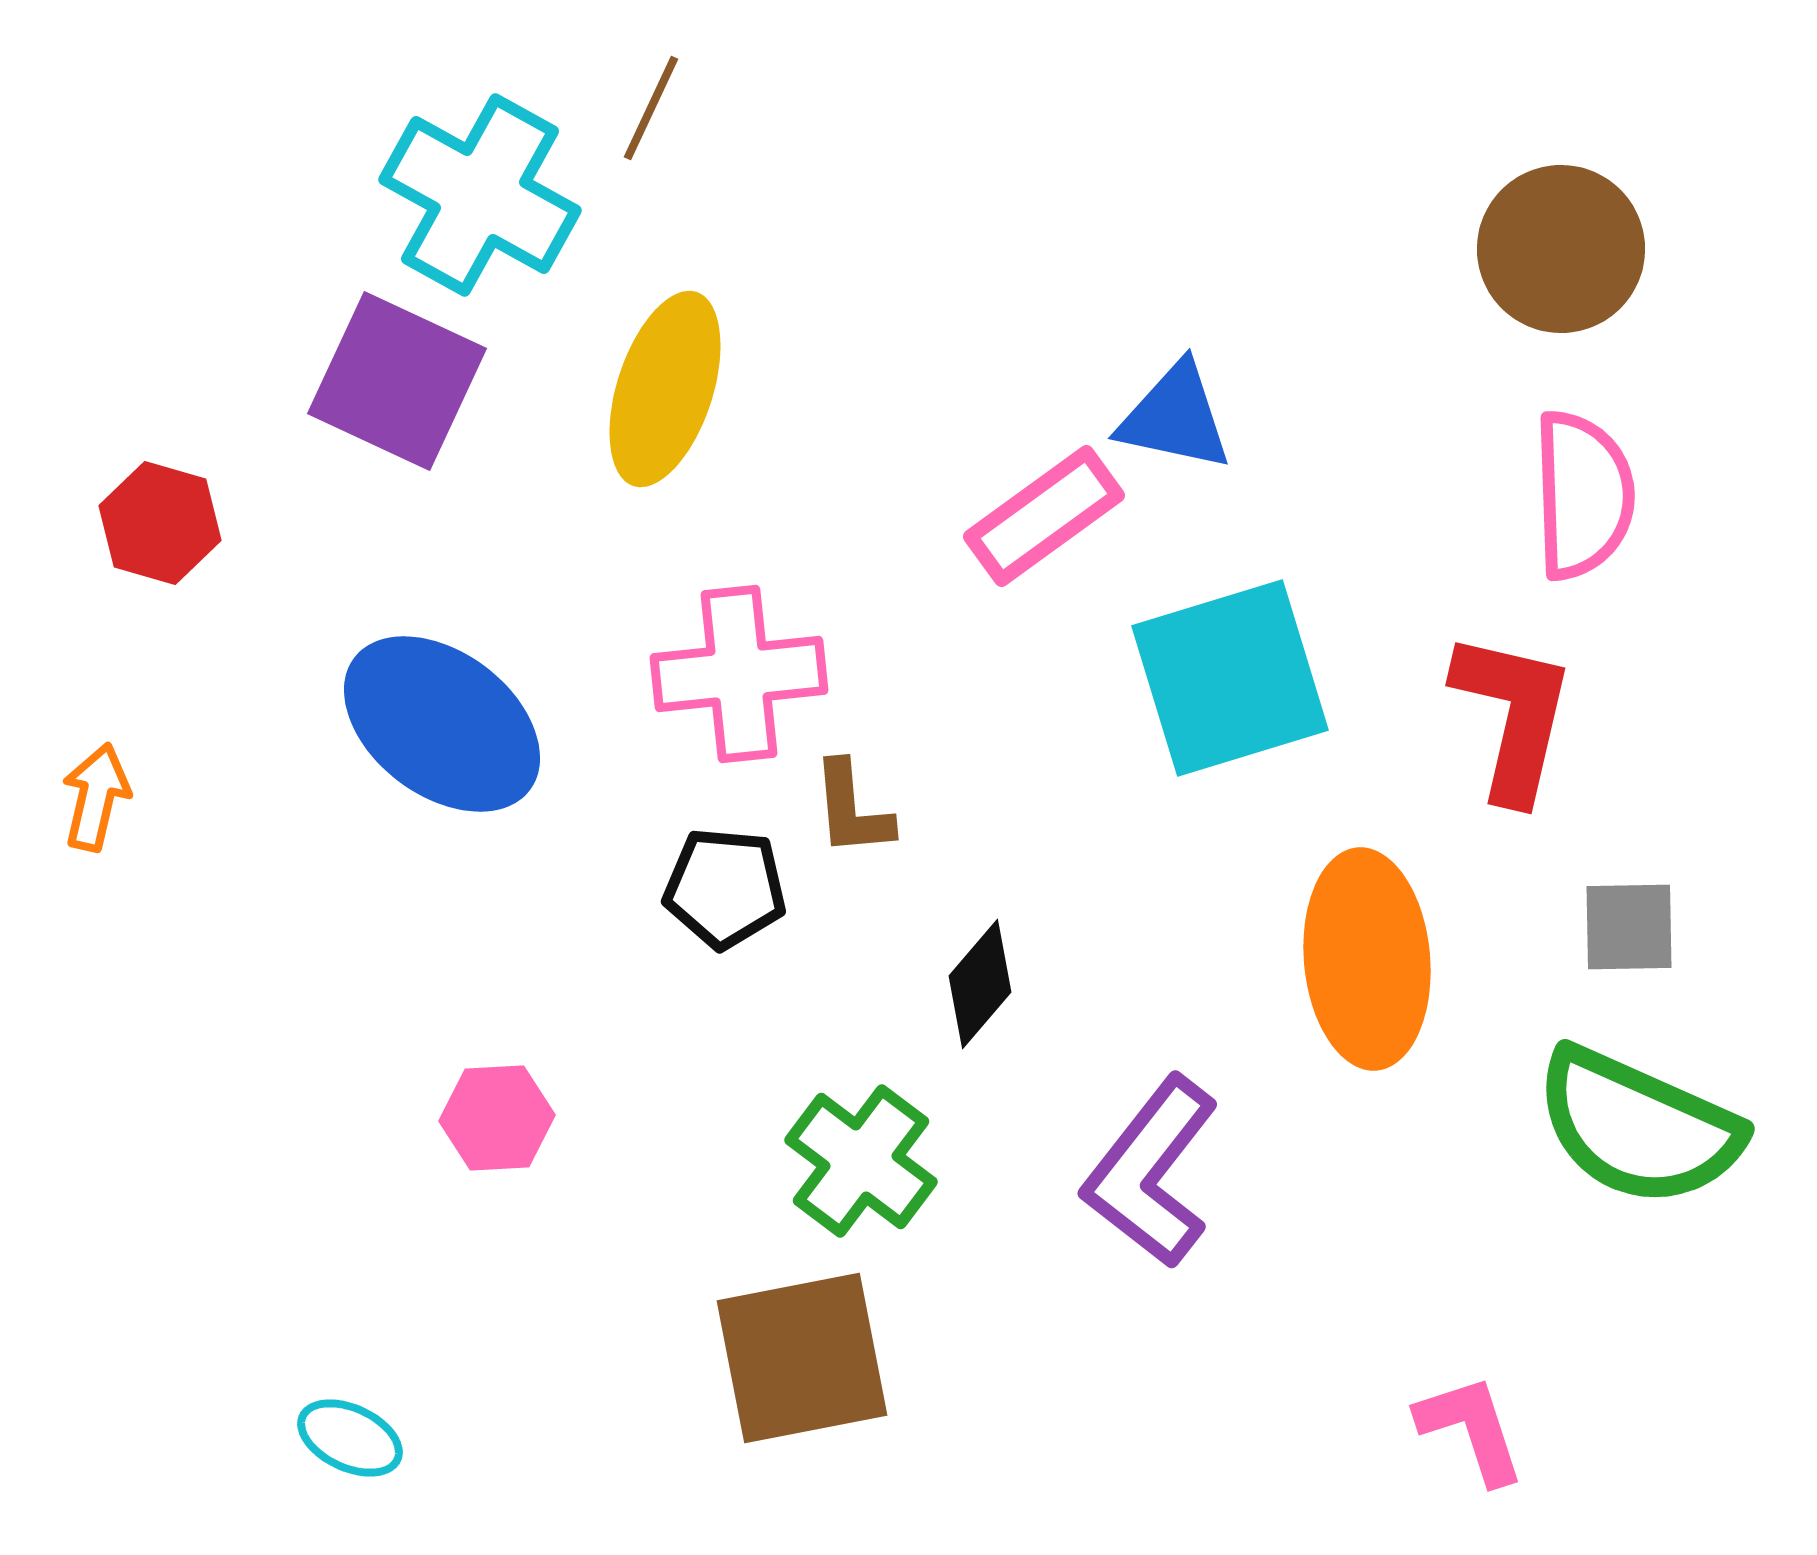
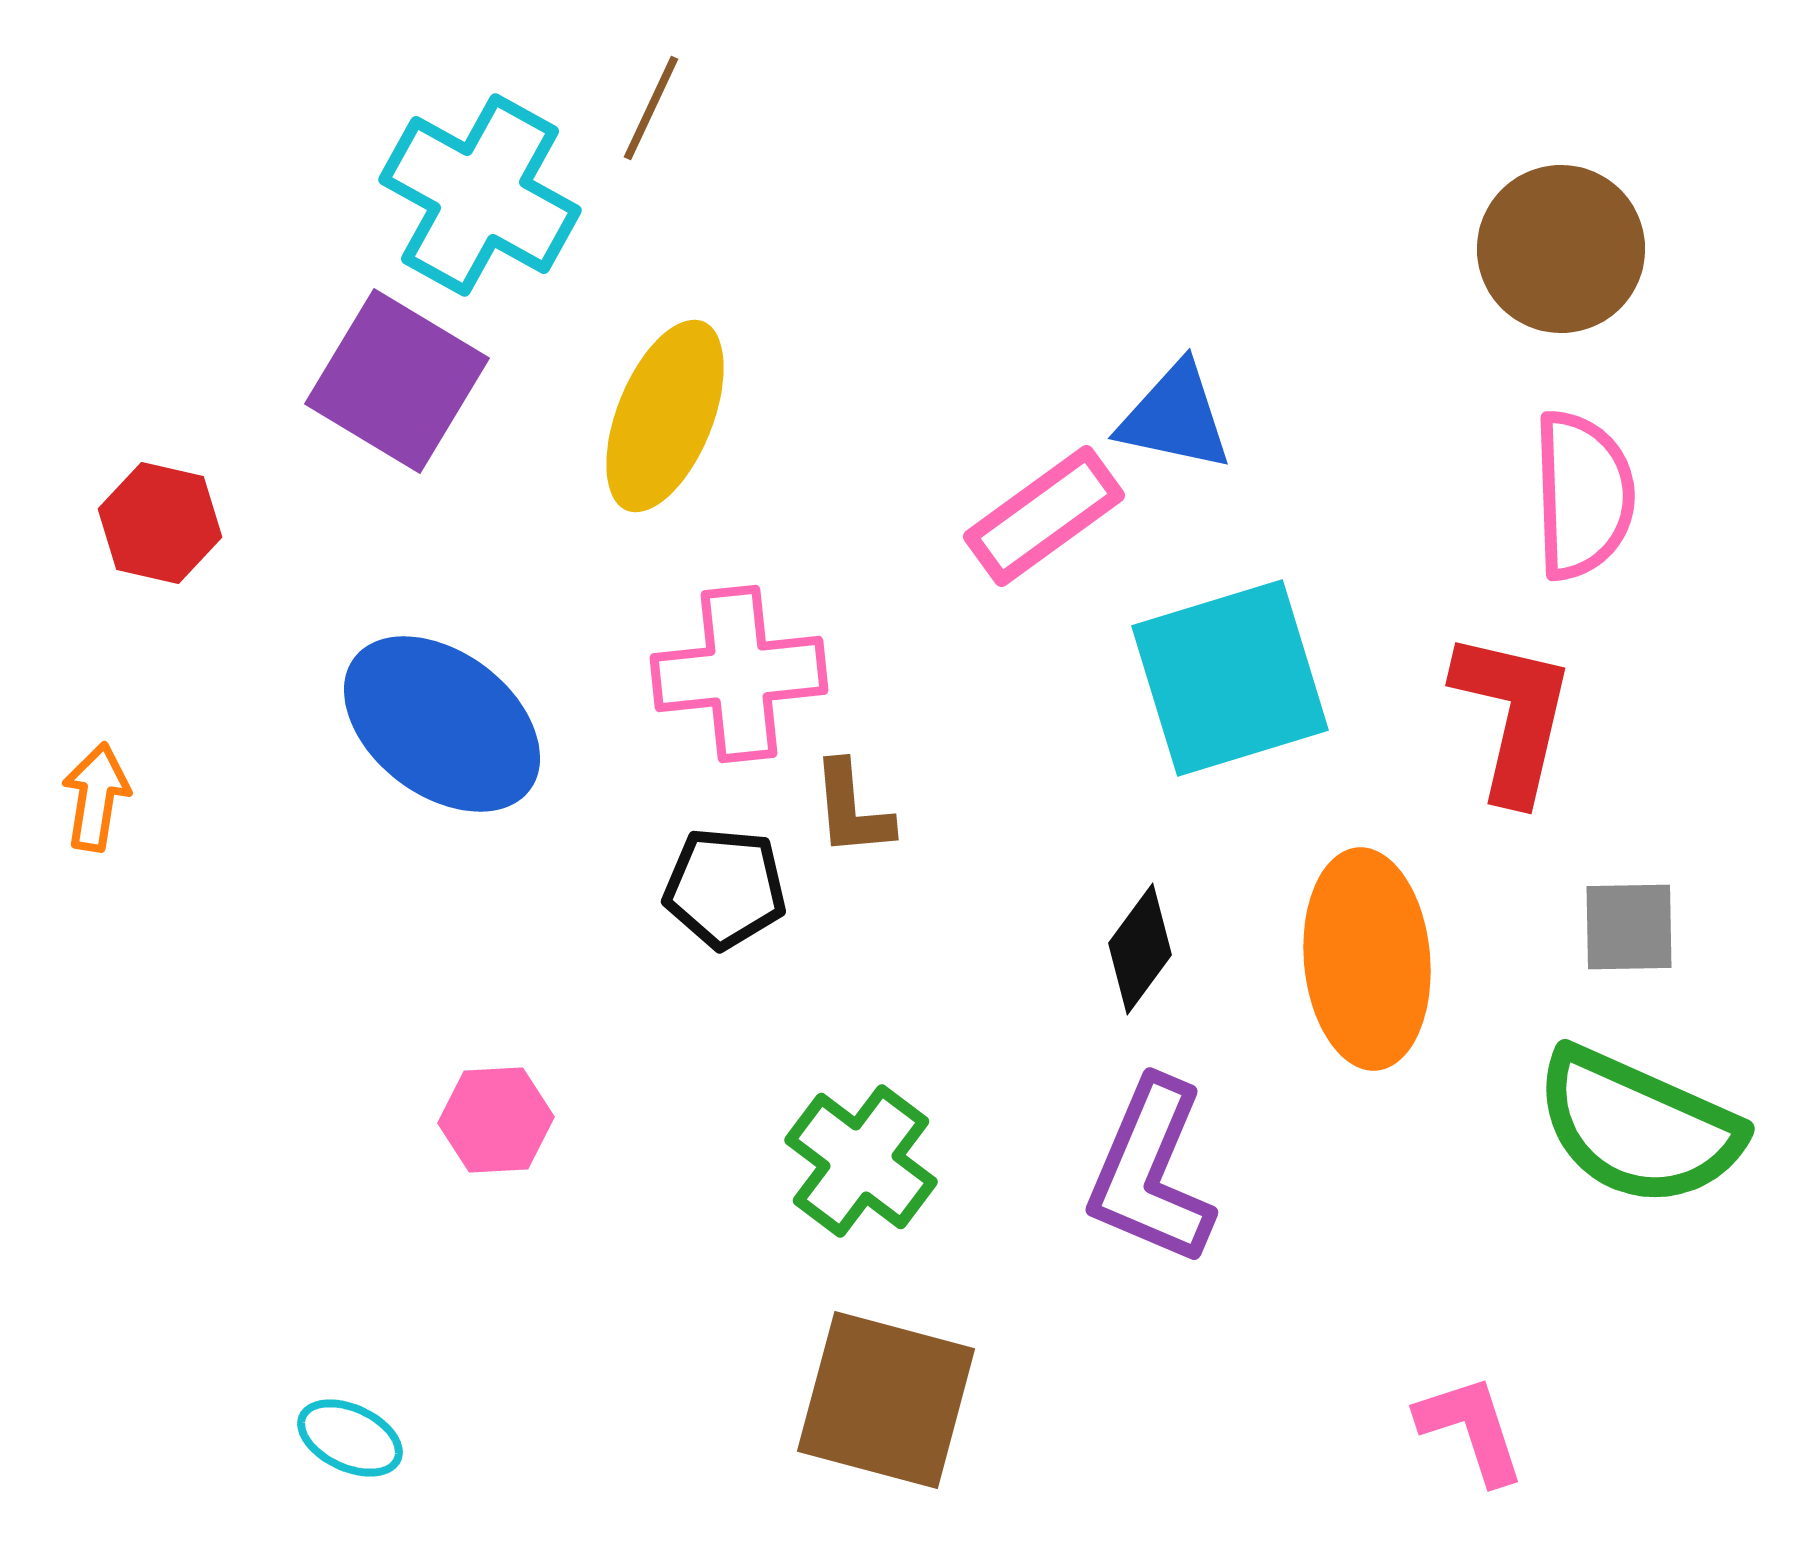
purple square: rotated 6 degrees clockwise
yellow ellipse: moved 27 px down; rotated 4 degrees clockwise
red hexagon: rotated 3 degrees counterclockwise
orange arrow: rotated 4 degrees counterclockwise
black diamond: moved 160 px right, 35 px up; rotated 4 degrees counterclockwise
pink hexagon: moved 1 px left, 2 px down
purple L-shape: rotated 15 degrees counterclockwise
brown square: moved 84 px right, 42 px down; rotated 26 degrees clockwise
